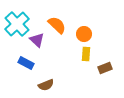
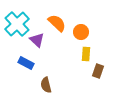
orange semicircle: moved 2 px up
orange circle: moved 3 px left, 2 px up
brown rectangle: moved 7 px left, 3 px down; rotated 48 degrees counterclockwise
brown semicircle: rotated 98 degrees clockwise
